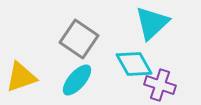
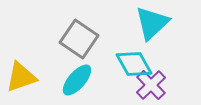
purple cross: moved 9 px left; rotated 28 degrees clockwise
